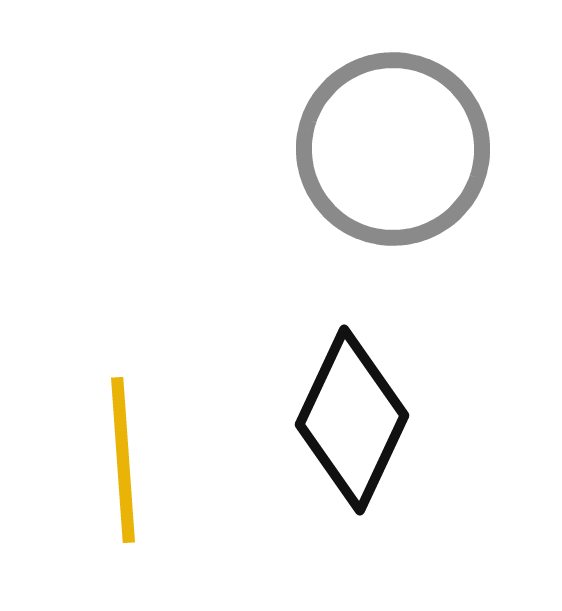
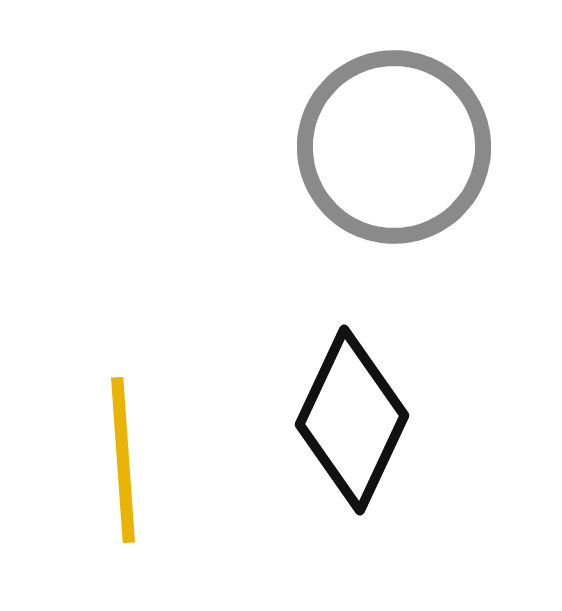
gray circle: moved 1 px right, 2 px up
